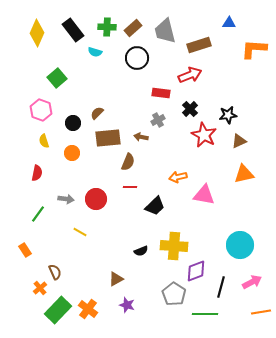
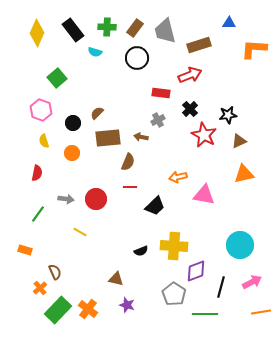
brown rectangle at (133, 28): moved 2 px right; rotated 12 degrees counterclockwise
orange rectangle at (25, 250): rotated 40 degrees counterclockwise
brown triangle at (116, 279): rotated 42 degrees clockwise
